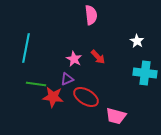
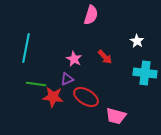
pink semicircle: rotated 24 degrees clockwise
red arrow: moved 7 px right
